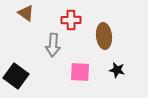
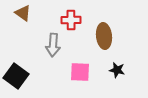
brown triangle: moved 3 px left
